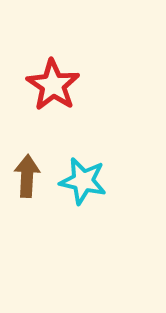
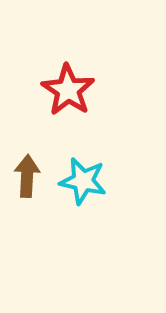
red star: moved 15 px right, 5 px down
